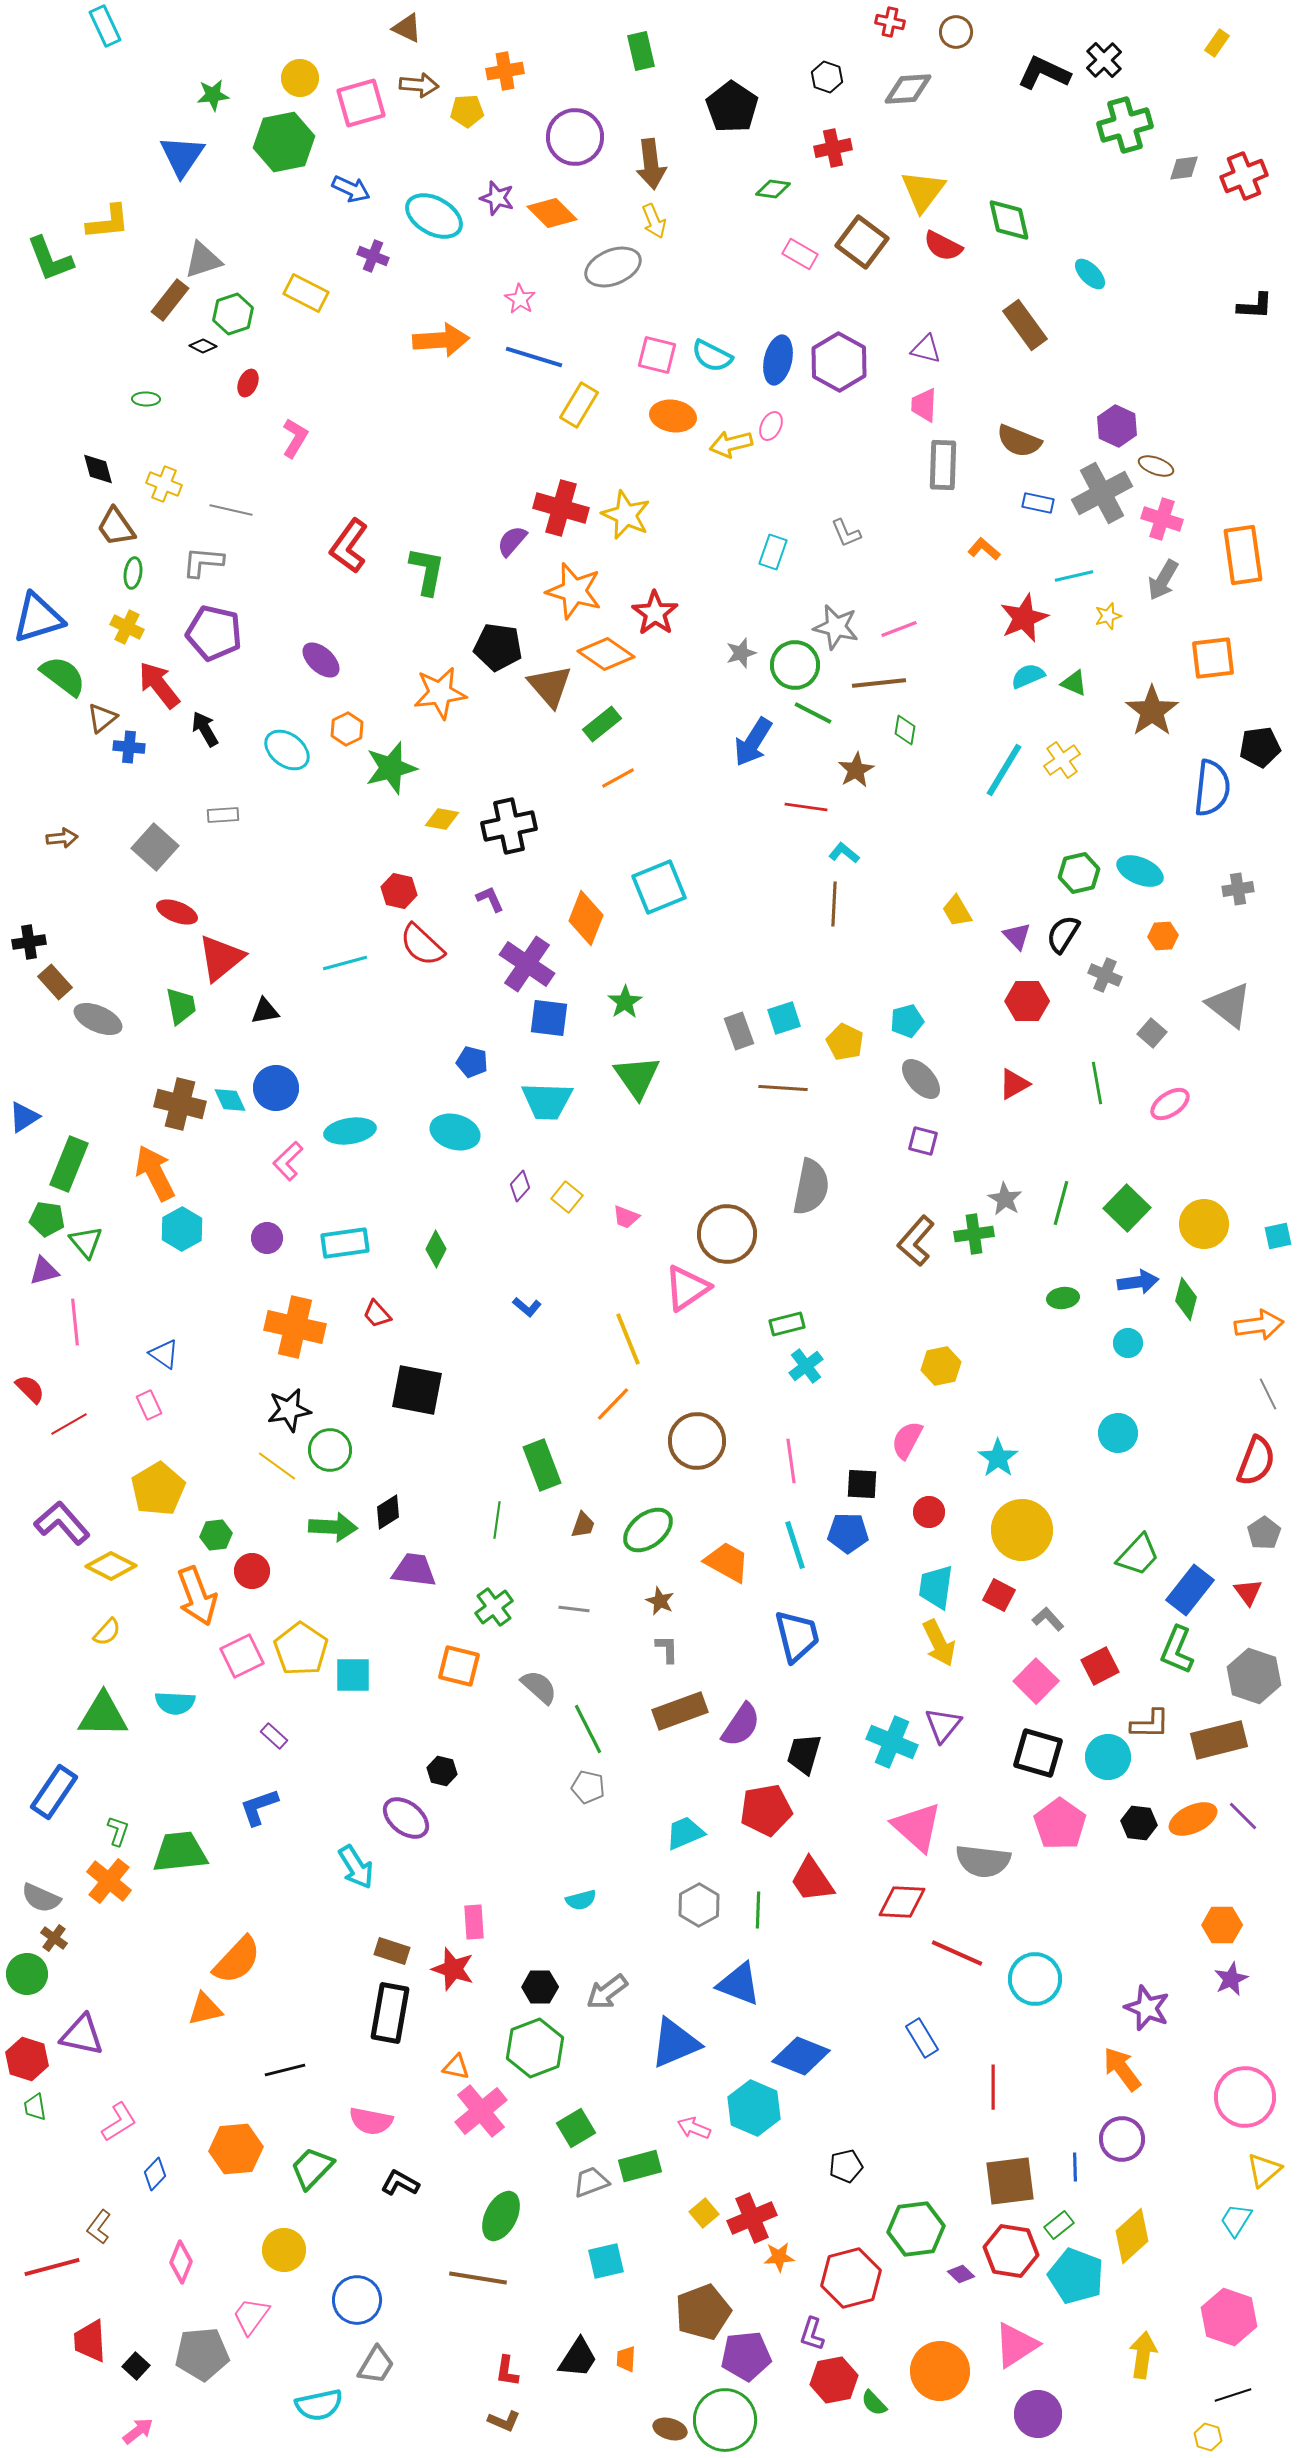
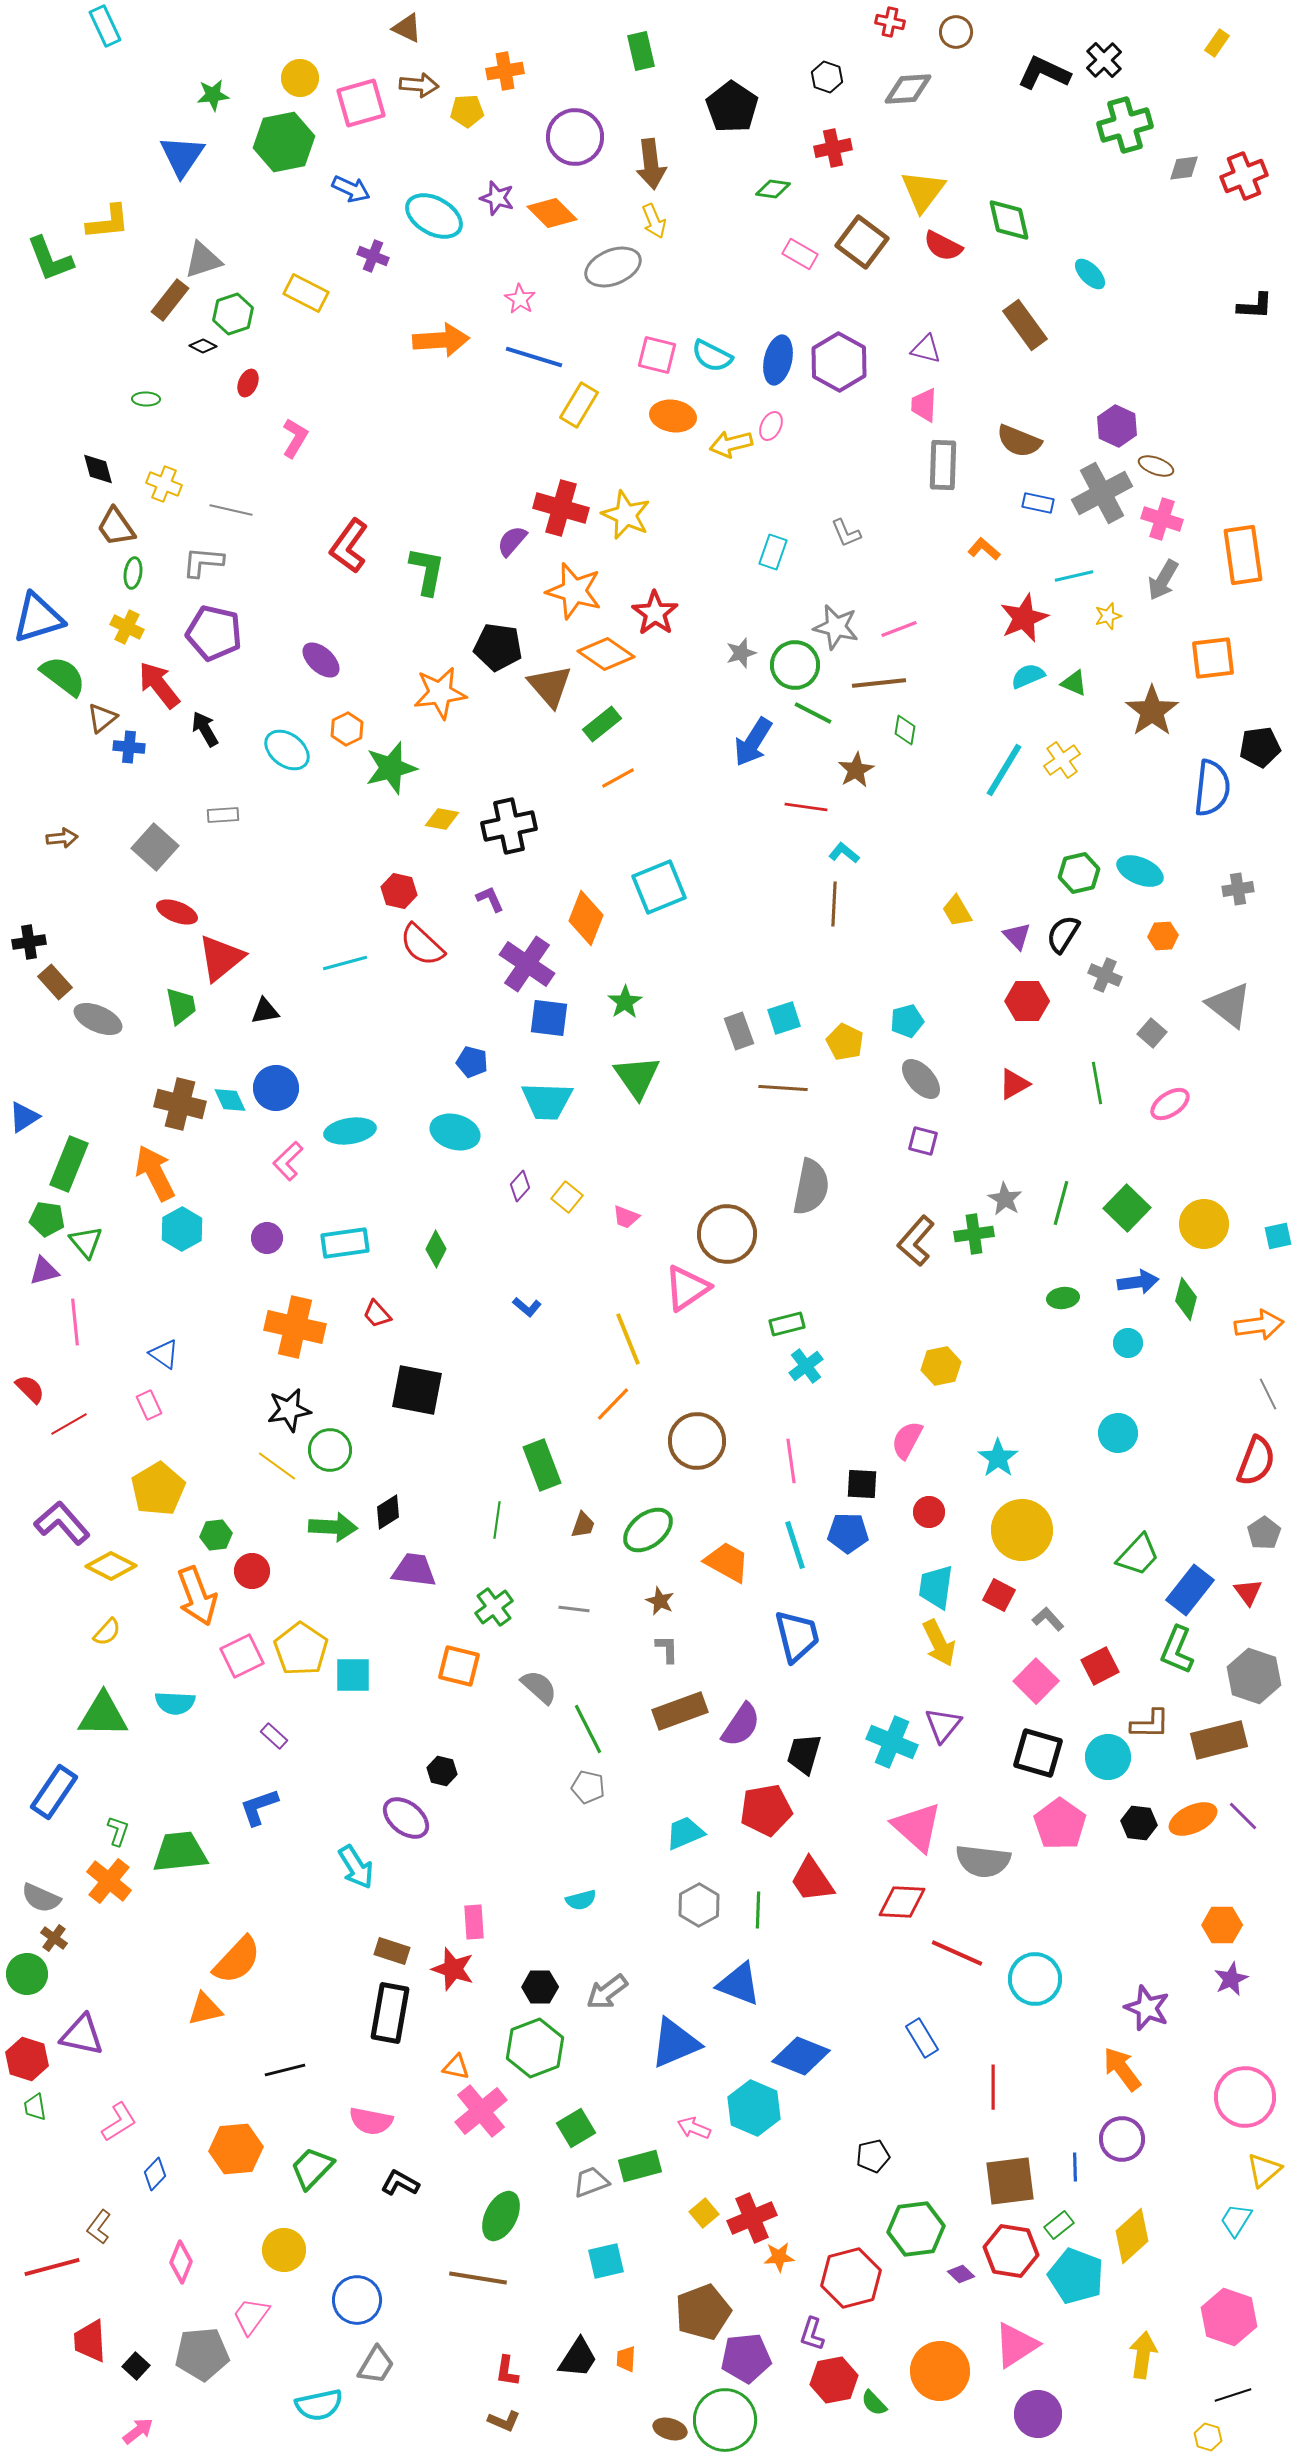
black pentagon at (846, 2166): moved 27 px right, 10 px up
purple pentagon at (746, 2356): moved 2 px down
